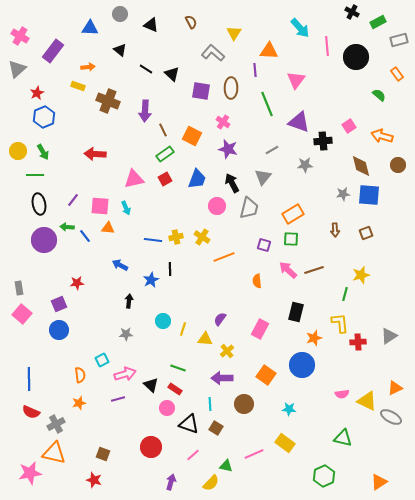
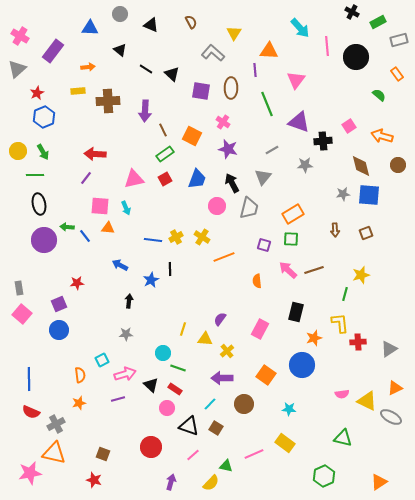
yellow rectangle at (78, 86): moved 5 px down; rotated 24 degrees counterclockwise
brown cross at (108, 101): rotated 25 degrees counterclockwise
purple line at (73, 200): moved 13 px right, 22 px up
yellow cross at (176, 237): rotated 16 degrees counterclockwise
cyan circle at (163, 321): moved 32 px down
gray triangle at (389, 336): moved 13 px down
cyan line at (210, 404): rotated 48 degrees clockwise
black triangle at (189, 424): moved 2 px down
